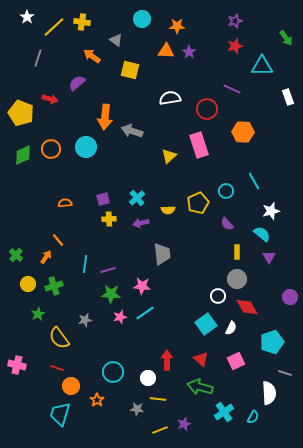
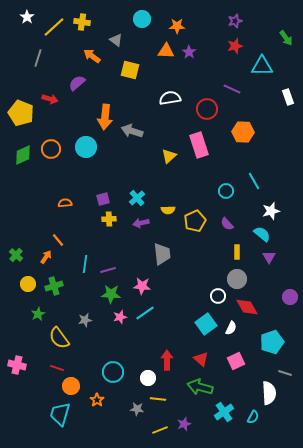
yellow pentagon at (198, 203): moved 3 px left, 18 px down
